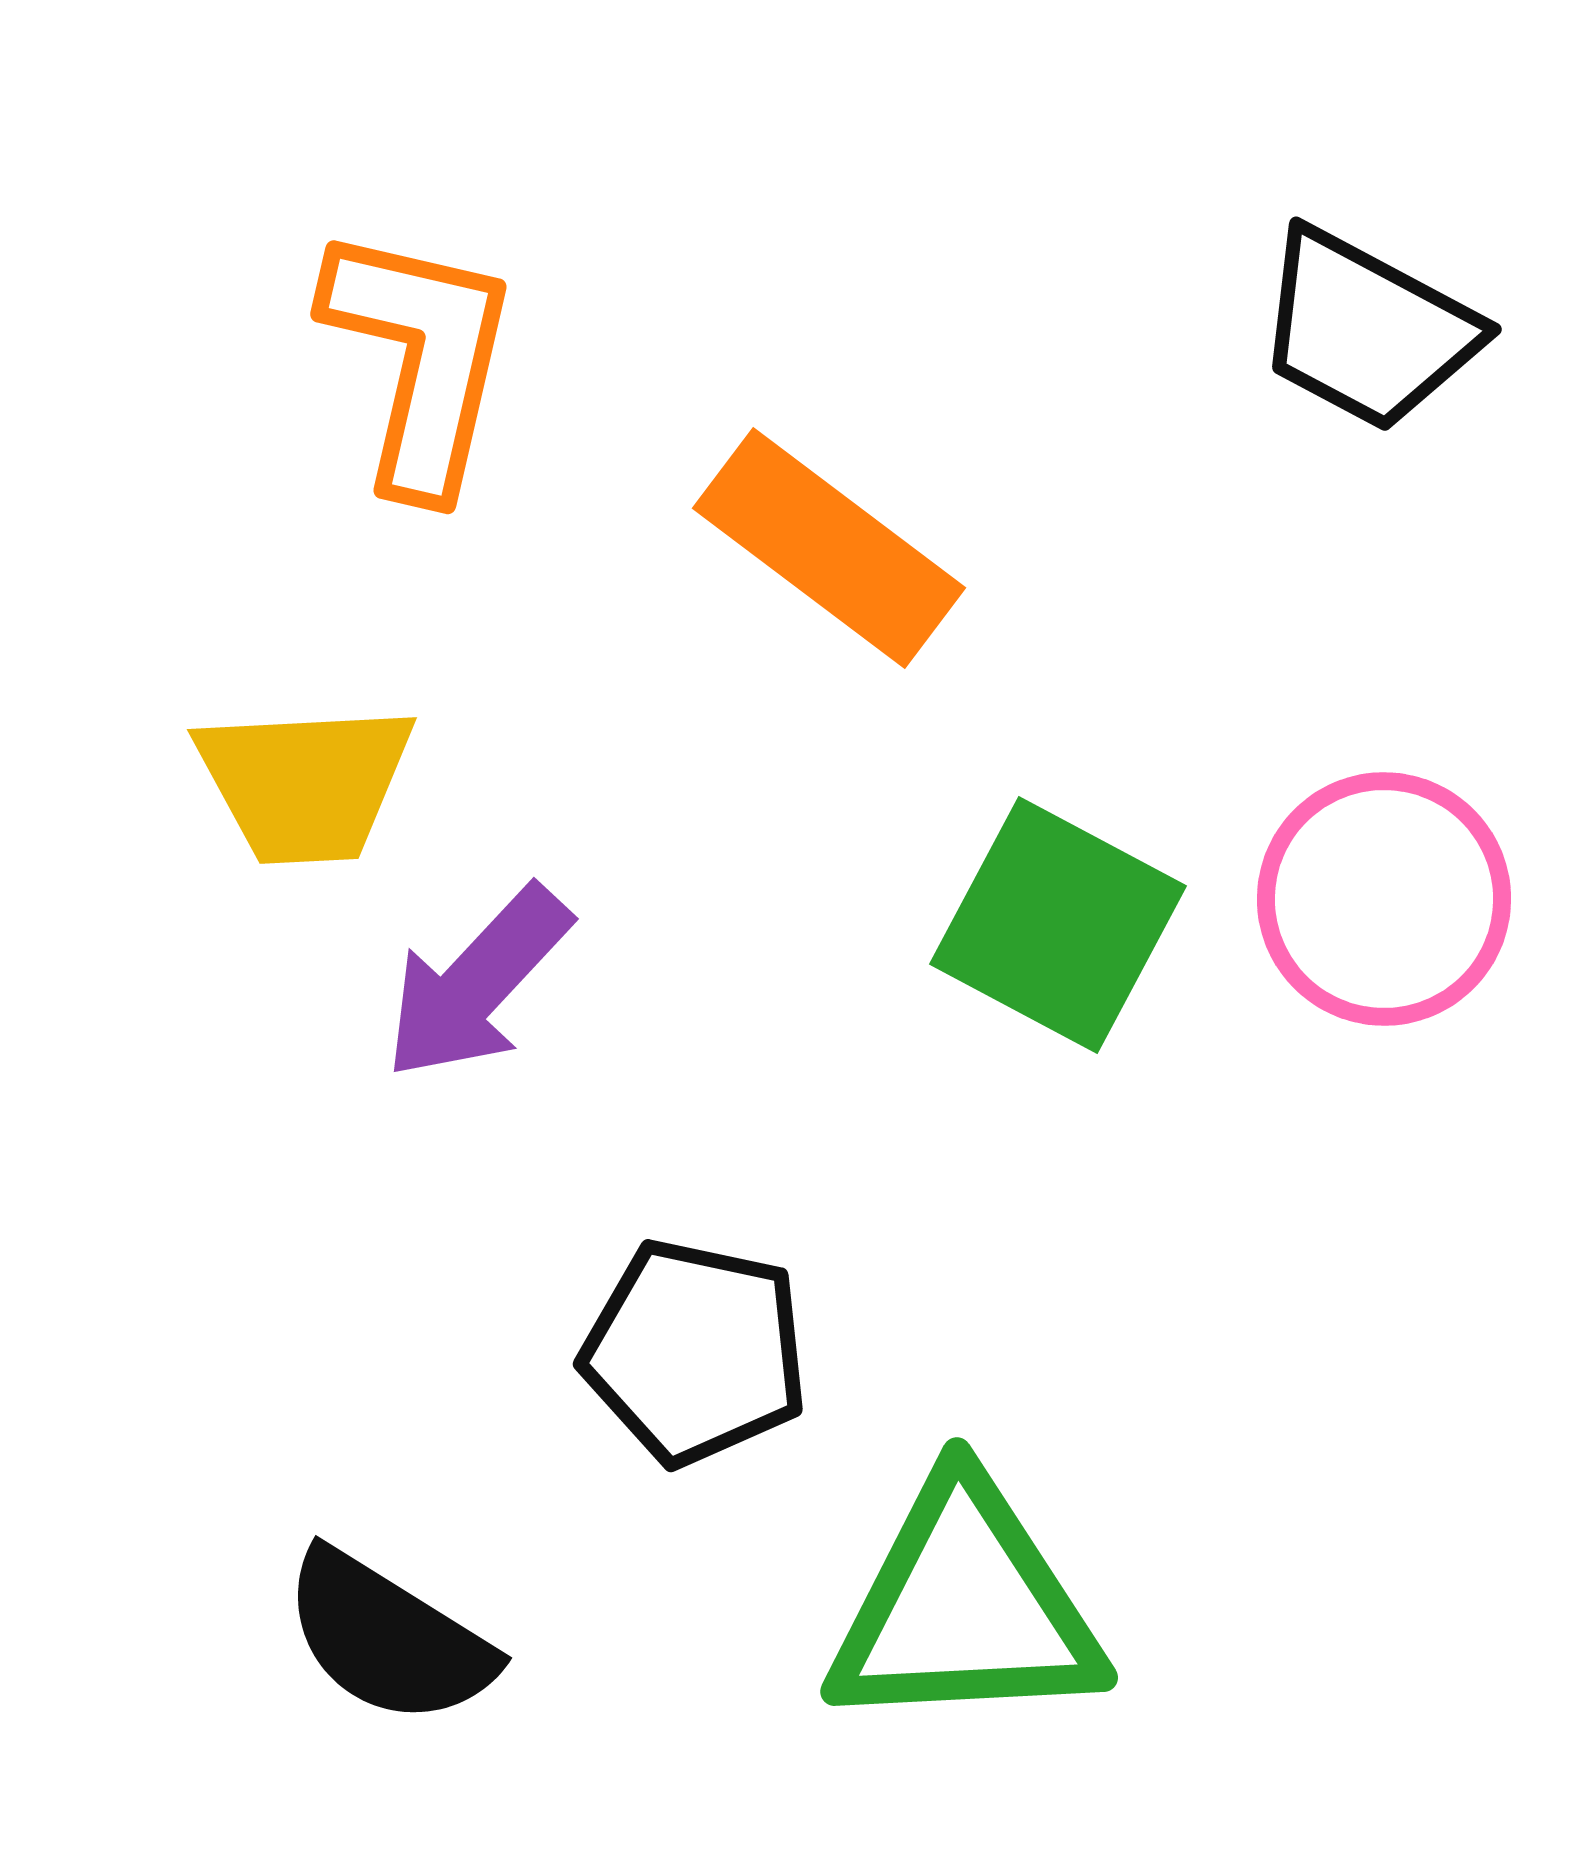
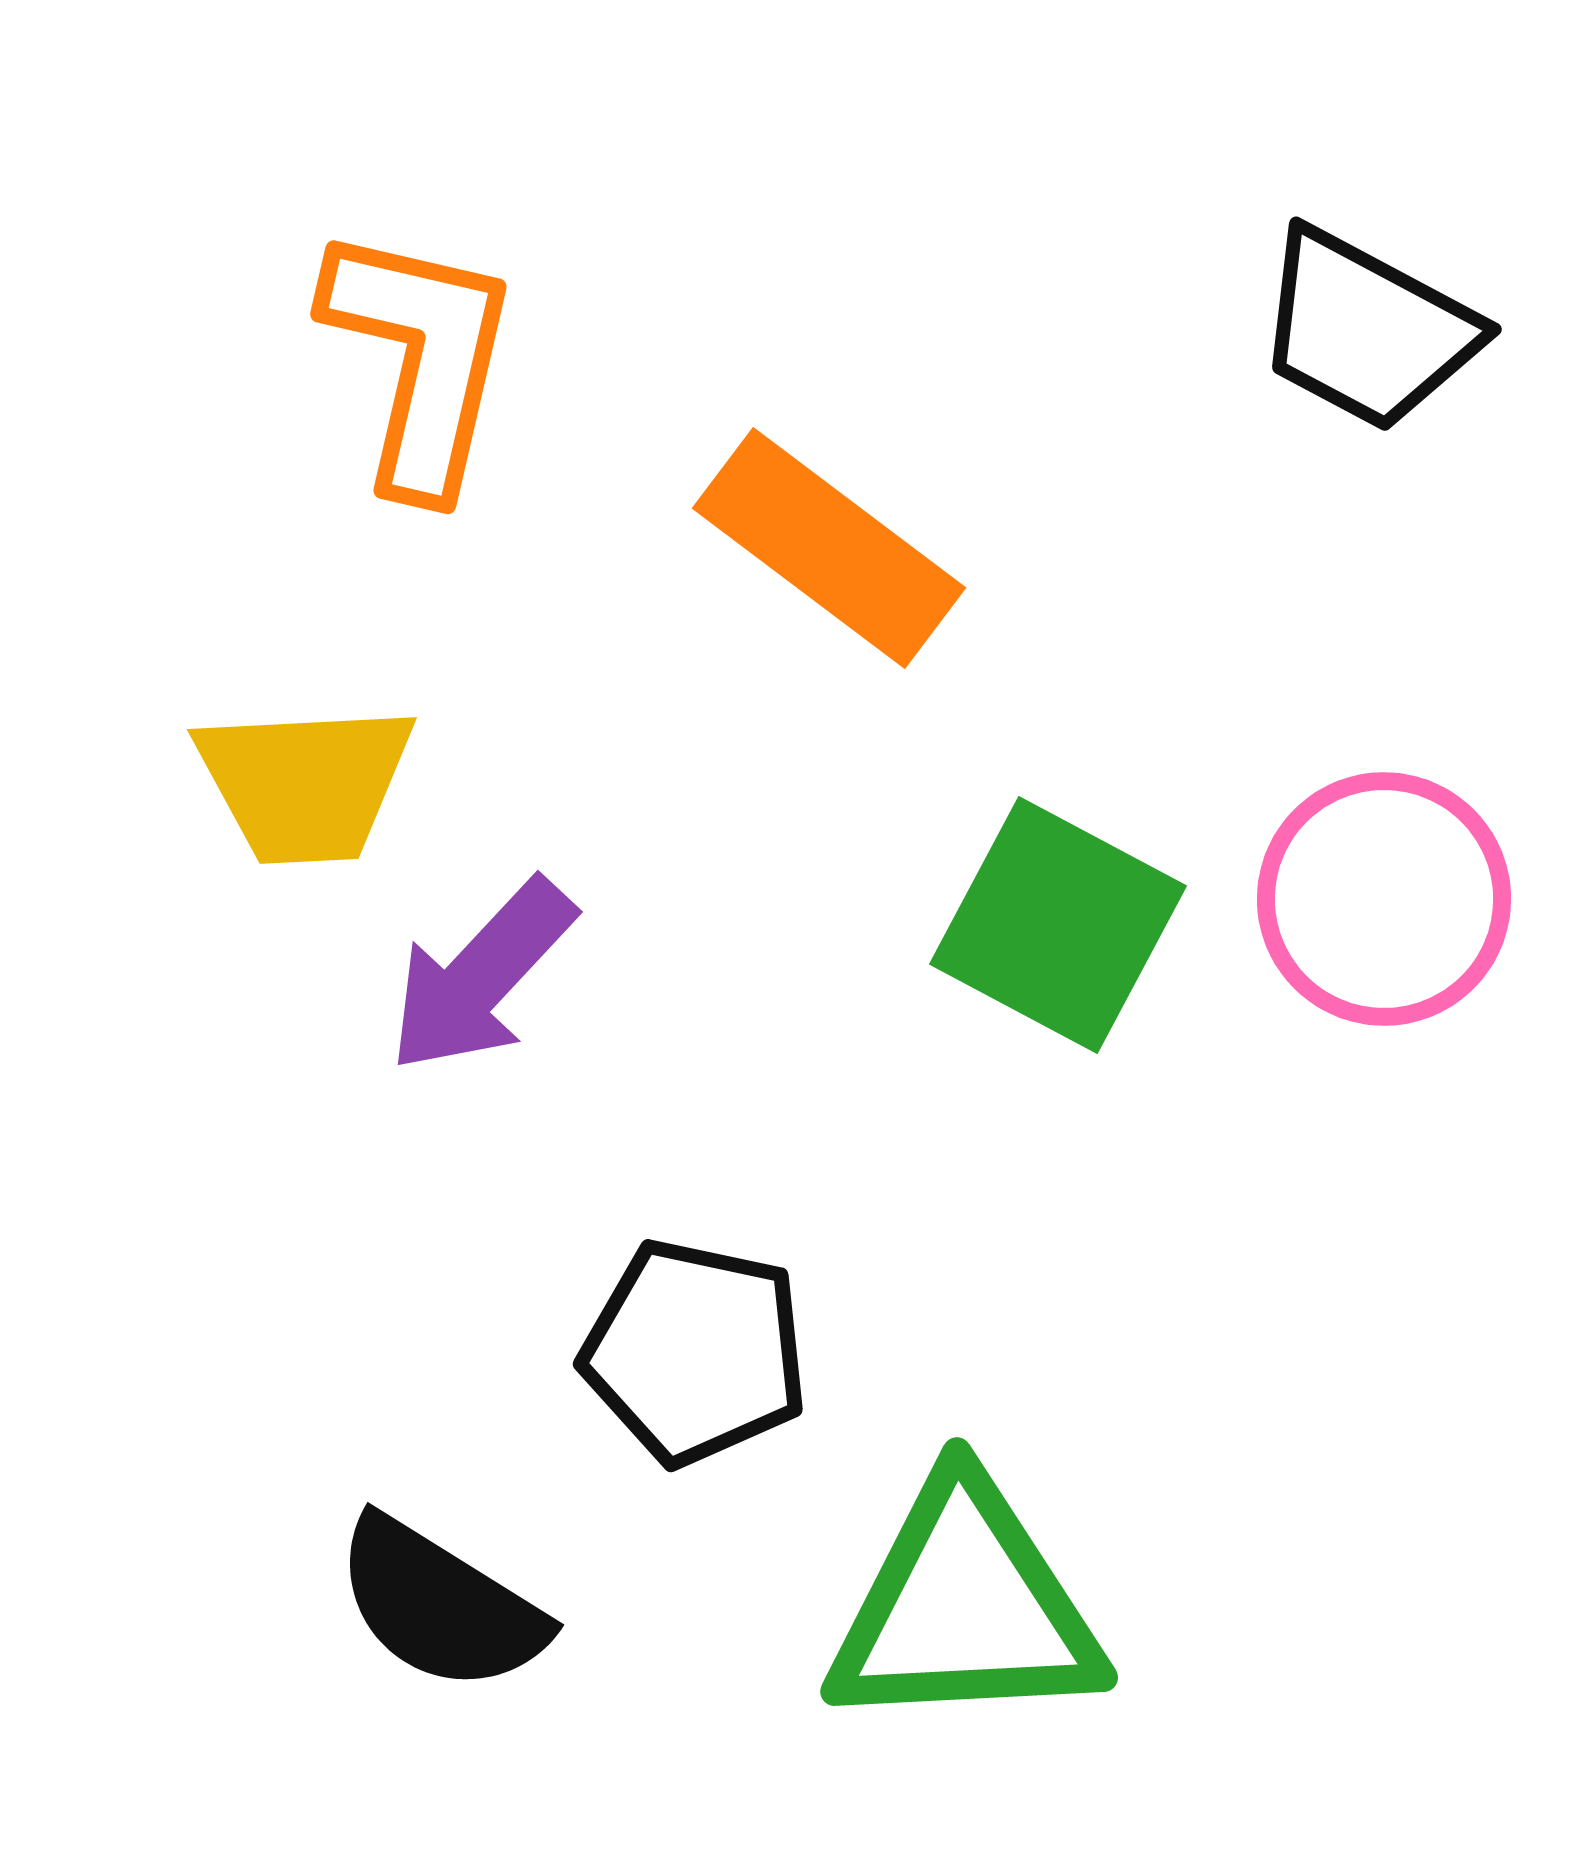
purple arrow: moved 4 px right, 7 px up
black semicircle: moved 52 px right, 33 px up
